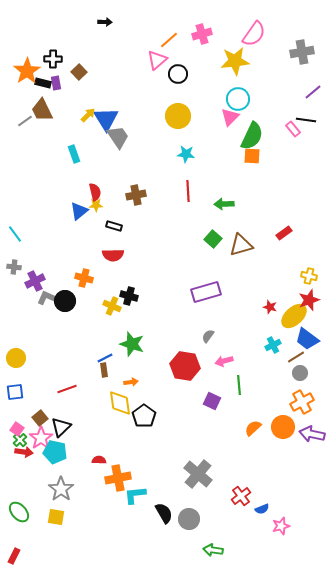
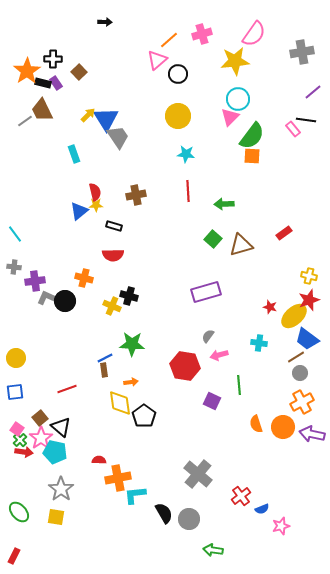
purple rectangle at (56, 83): rotated 24 degrees counterclockwise
green semicircle at (252, 136): rotated 12 degrees clockwise
purple cross at (35, 281): rotated 18 degrees clockwise
green star at (132, 344): rotated 15 degrees counterclockwise
cyan cross at (273, 345): moved 14 px left, 2 px up; rotated 35 degrees clockwise
pink arrow at (224, 361): moved 5 px left, 6 px up
black triangle at (61, 427): rotated 35 degrees counterclockwise
orange semicircle at (253, 428): moved 3 px right, 4 px up; rotated 66 degrees counterclockwise
